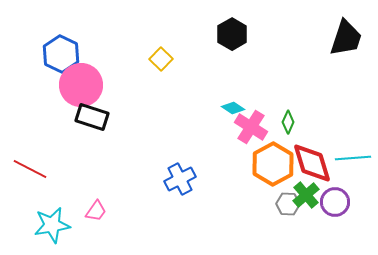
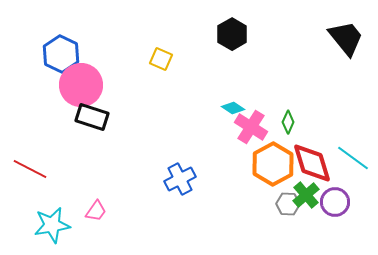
black trapezoid: rotated 57 degrees counterclockwise
yellow square: rotated 20 degrees counterclockwise
cyan line: rotated 40 degrees clockwise
